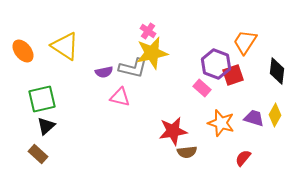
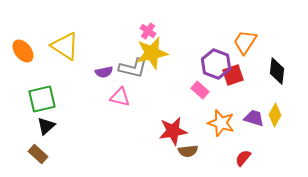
pink rectangle: moved 2 px left, 2 px down
brown semicircle: moved 1 px right, 1 px up
